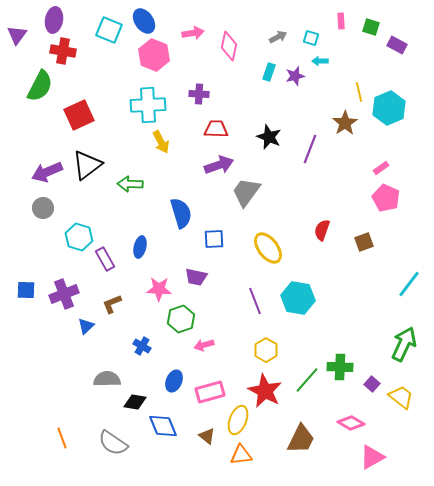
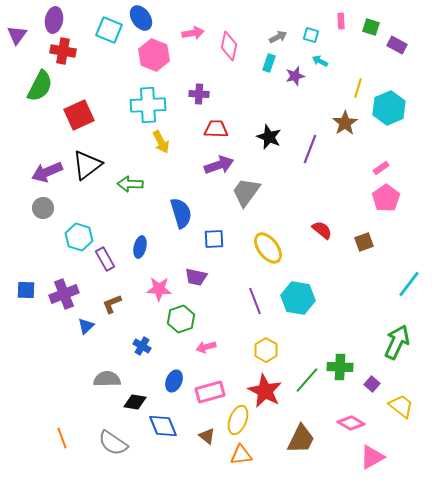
blue ellipse at (144, 21): moved 3 px left, 3 px up
cyan square at (311, 38): moved 3 px up
cyan arrow at (320, 61): rotated 28 degrees clockwise
cyan rectangle at (269, 72): moved 9 px up
yellow line at (359, 92): moved 1 px left, 4 px up; rotated 30 degrees clockwise
pink pentagon at (386, 198): rotated 12 degrees clockwise
red semicircle at (322, 230): rotated 110 degrees clockwise
green arrow at (404, 344): moved 7 px left, 2 px up
pink arrow at (204, 345): moved 2 px right, 2 px down
yellow trapezoid at (401, 397): moved 9 px down
